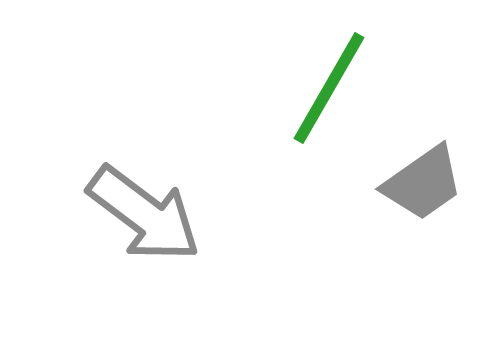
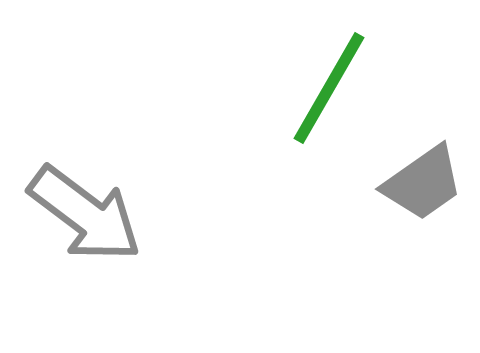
gray arrow: moved 59 px left
